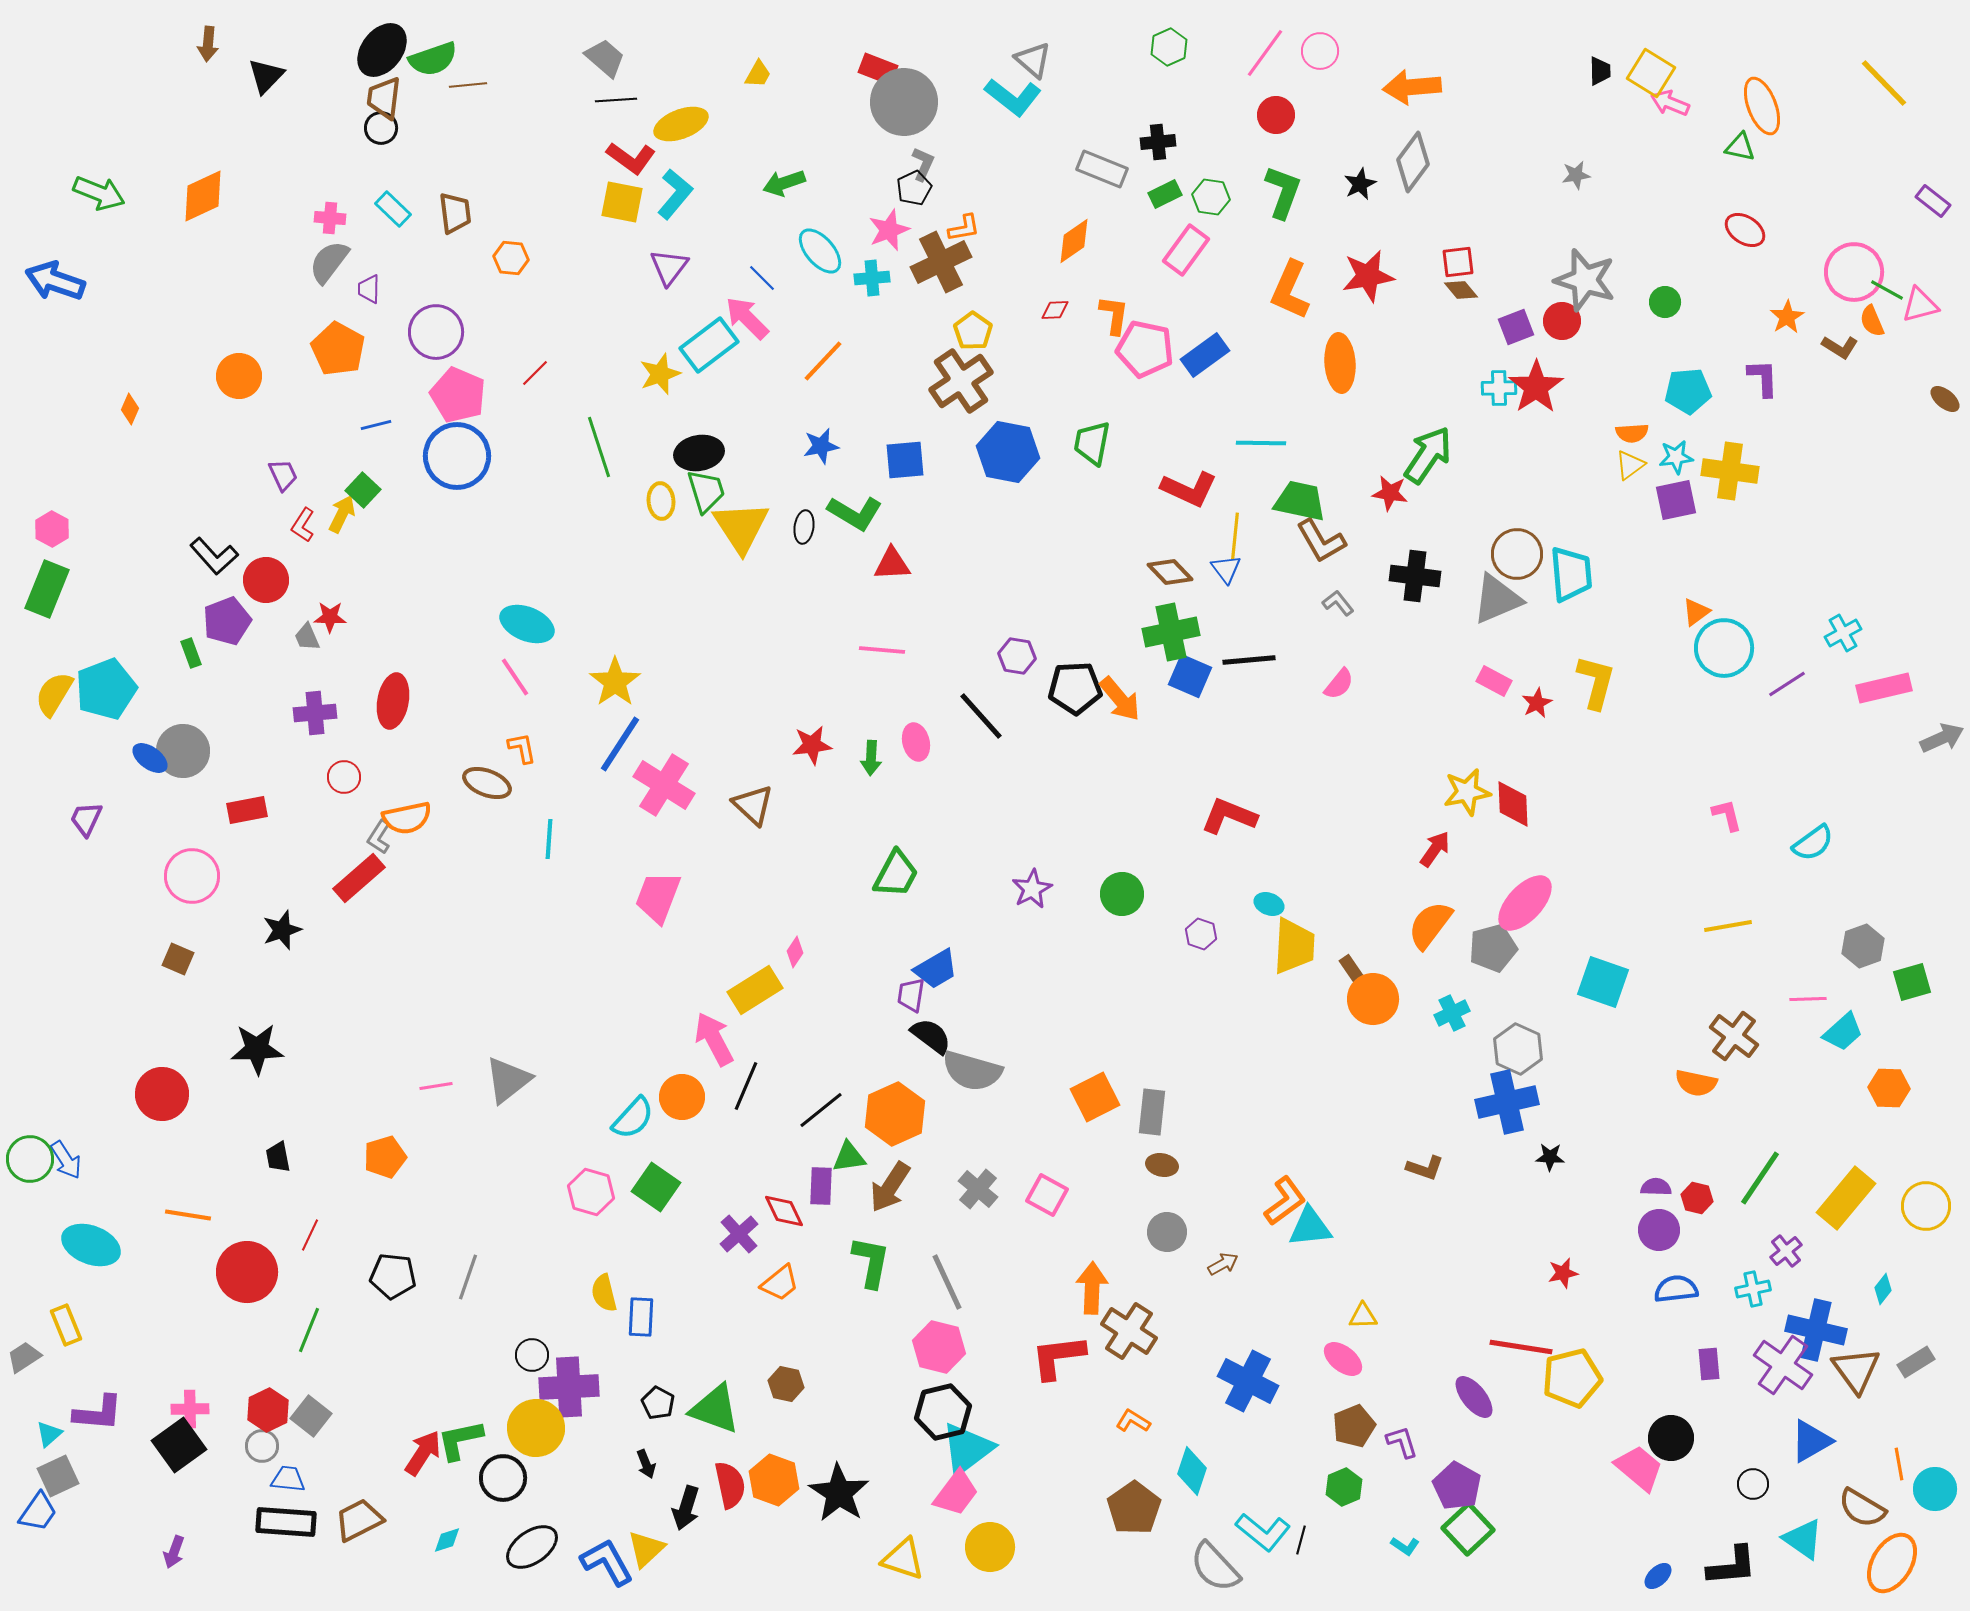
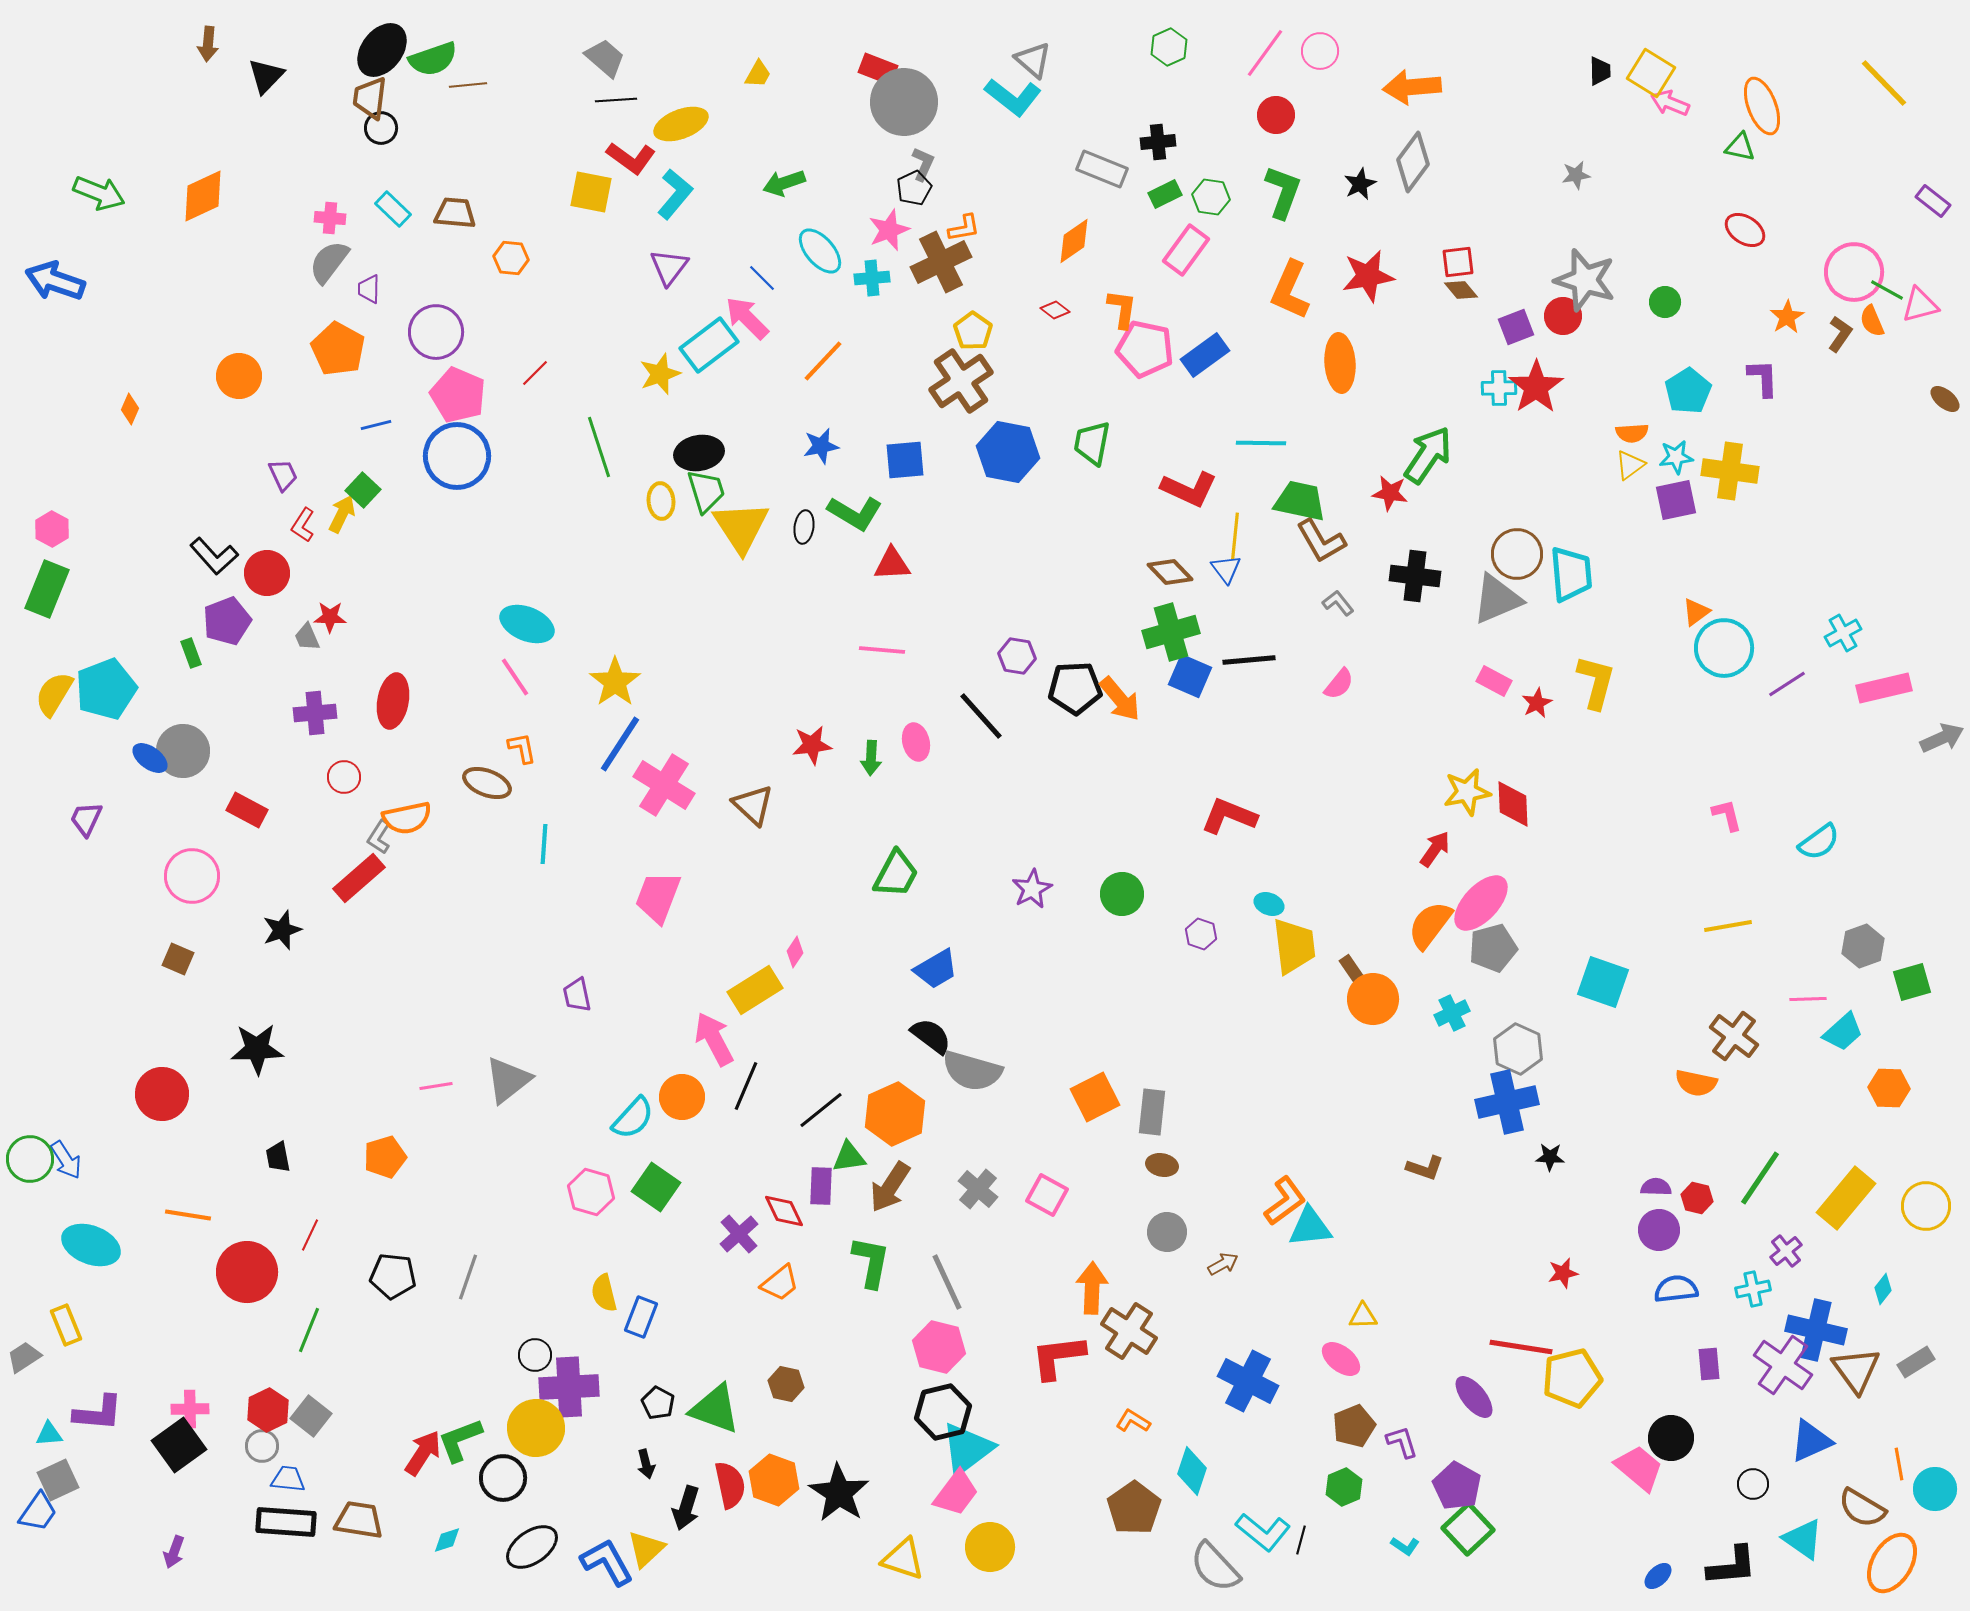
brown trapezoid at (384, 98): moved 14 px left
yellow square at (622, 202): moved 31 px left, 10 px up
brown trapezoid at (455, 213): rotated 78 degrees counterclockwise
red diamond at (1055, 310): rotated 40 degrees clockwise
orange L-shape at (1114, 315): moved 8 px right, 6 px up
red circle at (1562, 321): moved 1 px right, 5 px up
brown L-shape at (1840, 347): moved 13 px up; rotated 87 degrees counterclockwise
cyan pentagon at (1688, 391): rotated 27 degrees counterclockwise
red circle at (266, 580): moved 1 px right, 7 px up
green cross at (1171, 632): rotated 4 degrees counterclockwise
red rectangle at (247, 810): rotated 39 degrees clockwise
cyan line at (549, 839): moved 5 px left, 5 px down
cyan semicircle at (1813, 843): moved 6 px right, 1 px up
pink ellipse at (1525, 903): moved 44 px left
yellow trapezoid at (1294, 946): rotated 10 degrees counterclockwise
purple trapezoid at (911, 995): moved 334 px left; rotated 21 degrees counterclockwise
blue rectangle at (641, 1317): rotated 18 degrees clockwise
black circle at (532, 1355): moved 3 px right
pink ellipse at (1343, 1359): moved 2 px left
cyan triangle at (49, 1434): rotated 36 degrees clockwise
green L-shape at (460, 1440): rotated 9 degrees counterclockwise
blue triangle at (1811, 1441): rotated 6 degrees clockwise
black arrow at (646, 1464): rotated 8 degrees clockwise
gray square at (58, 1476): moved 4 px down
brown trapezoid at (359, 1520): rotated 36 degrees clockwise
